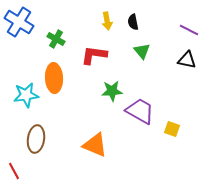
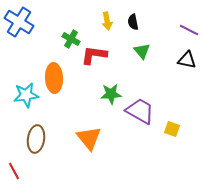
green cross: moved 15 px right
green star: moved 1 px left, 3 px down
orange triangle: moved 6 px left, 7 px up; rotated 28 degrees clockwise
